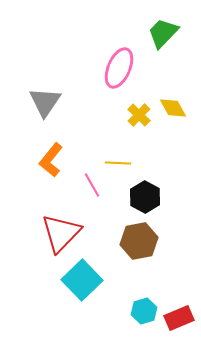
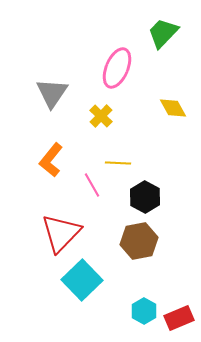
pink ellipse: moved 2 px left
gray triangle: moved 7 px right, 9 px up
yellow cross: moved 38 px left, 1 px down
cyan hexagon: rotated 15 degrees counterclockwise
